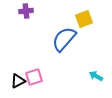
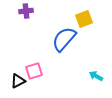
pink square: moved 6 px up
